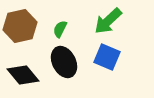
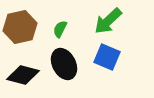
brown hexagon: moved 1 px down
black ellipse: moved 2 px down
black diamond: rotated 36 degrees counterclockwise
